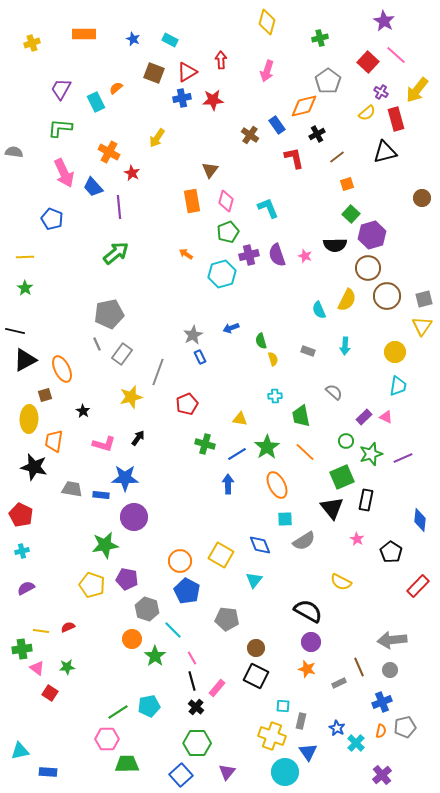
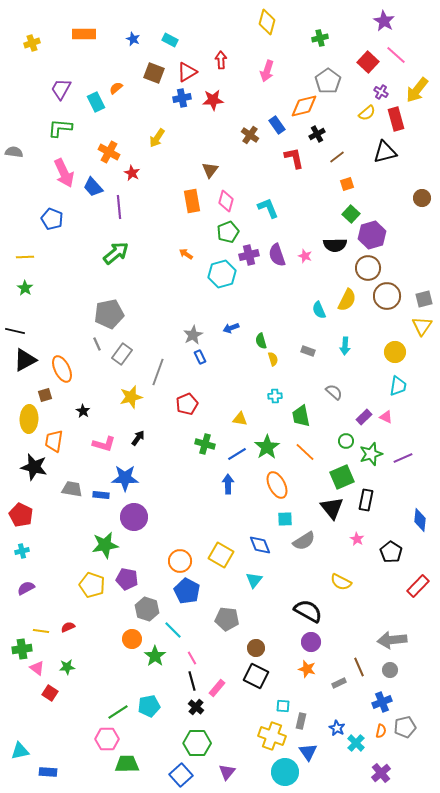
purple cross at (382, 775): moved 1 px left, 2 px up
